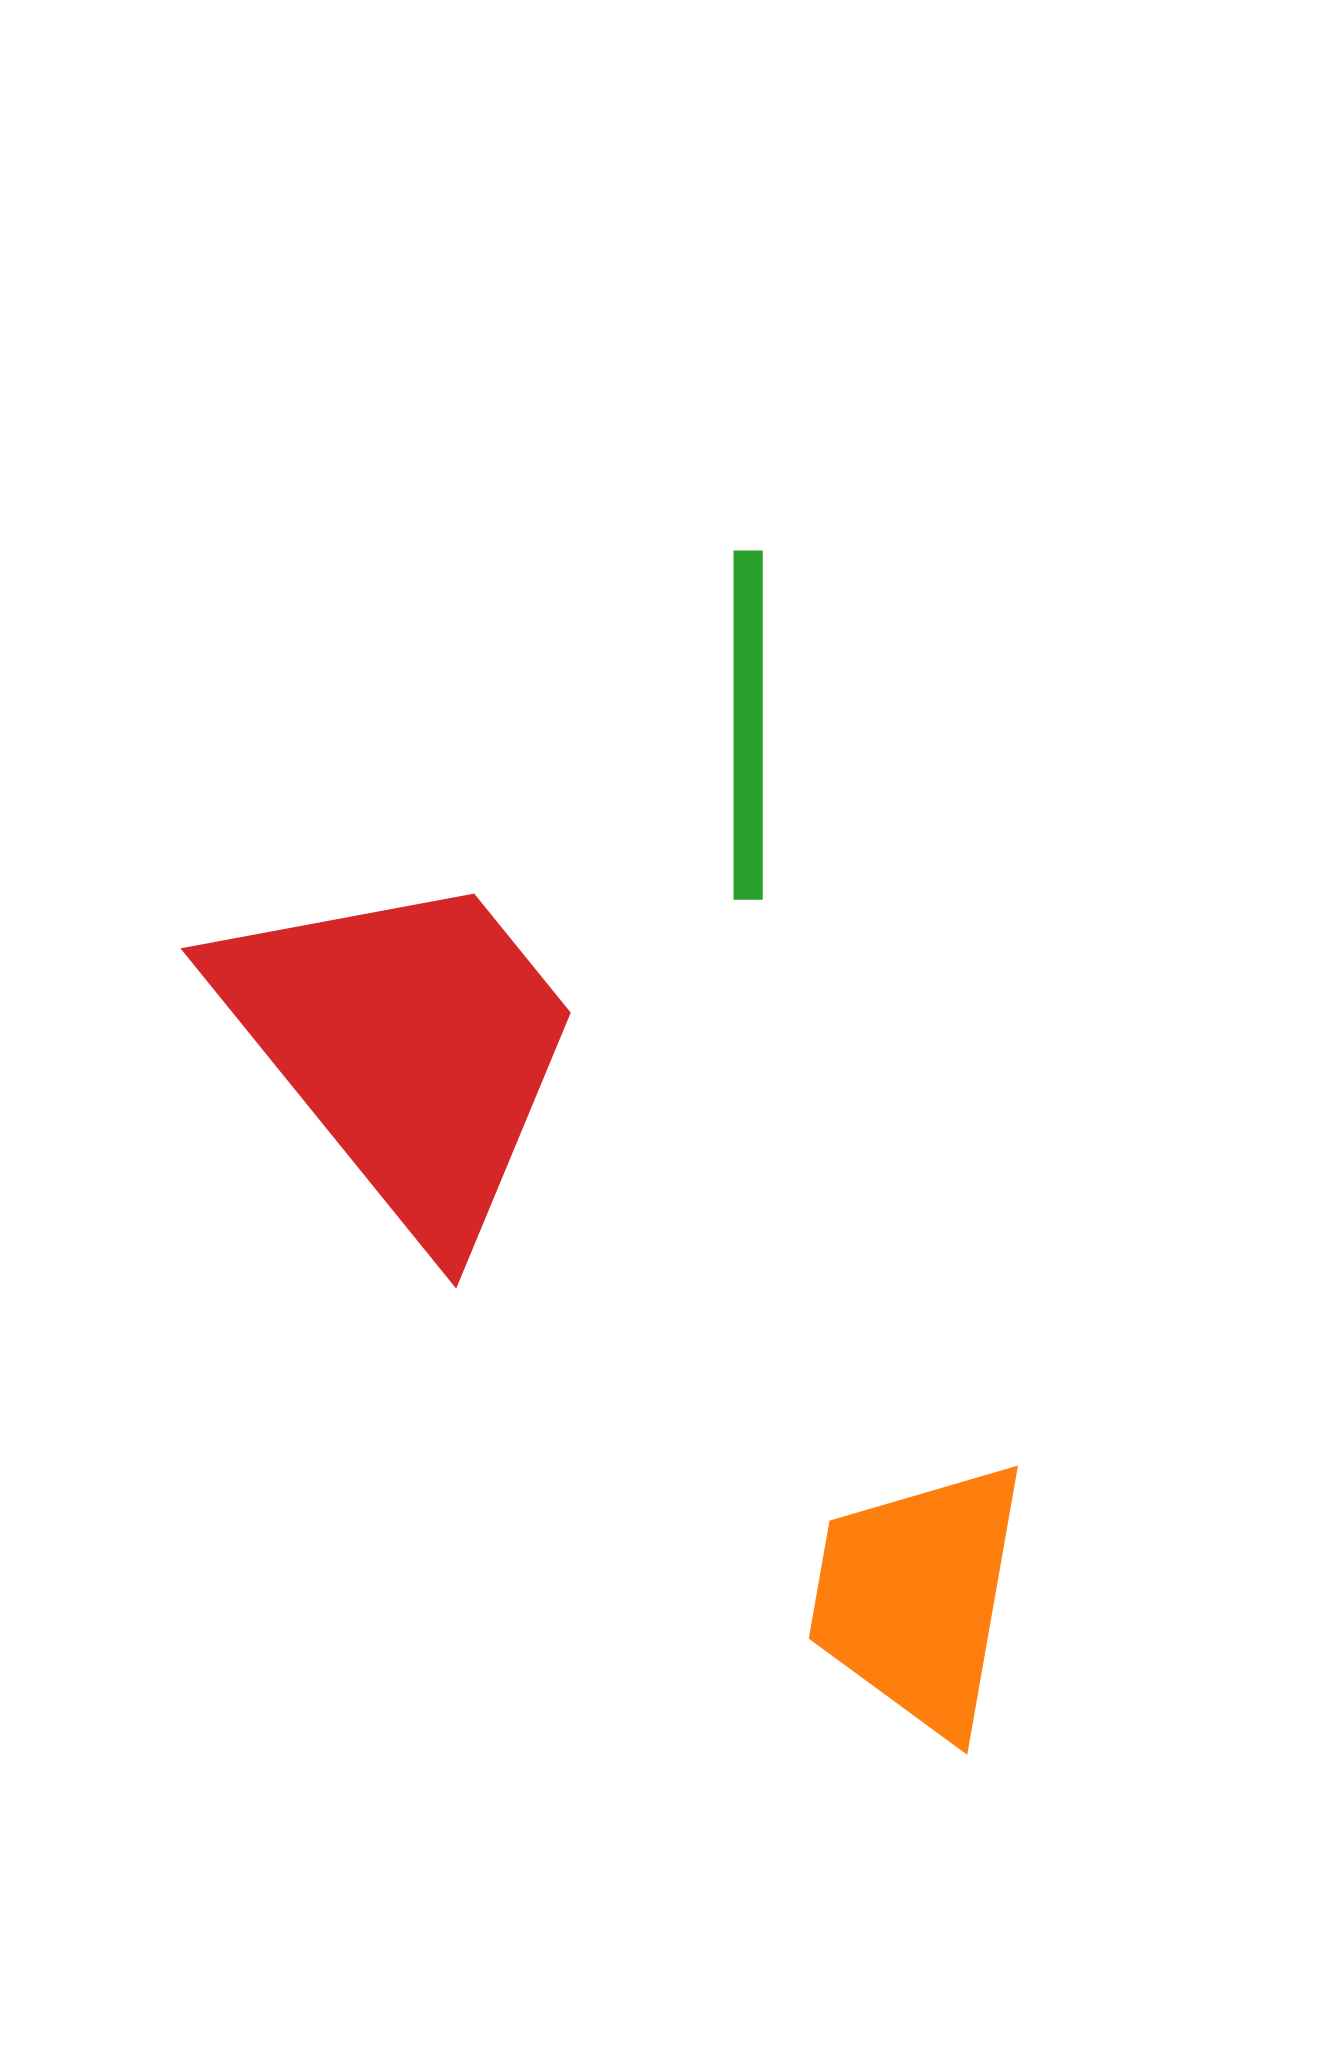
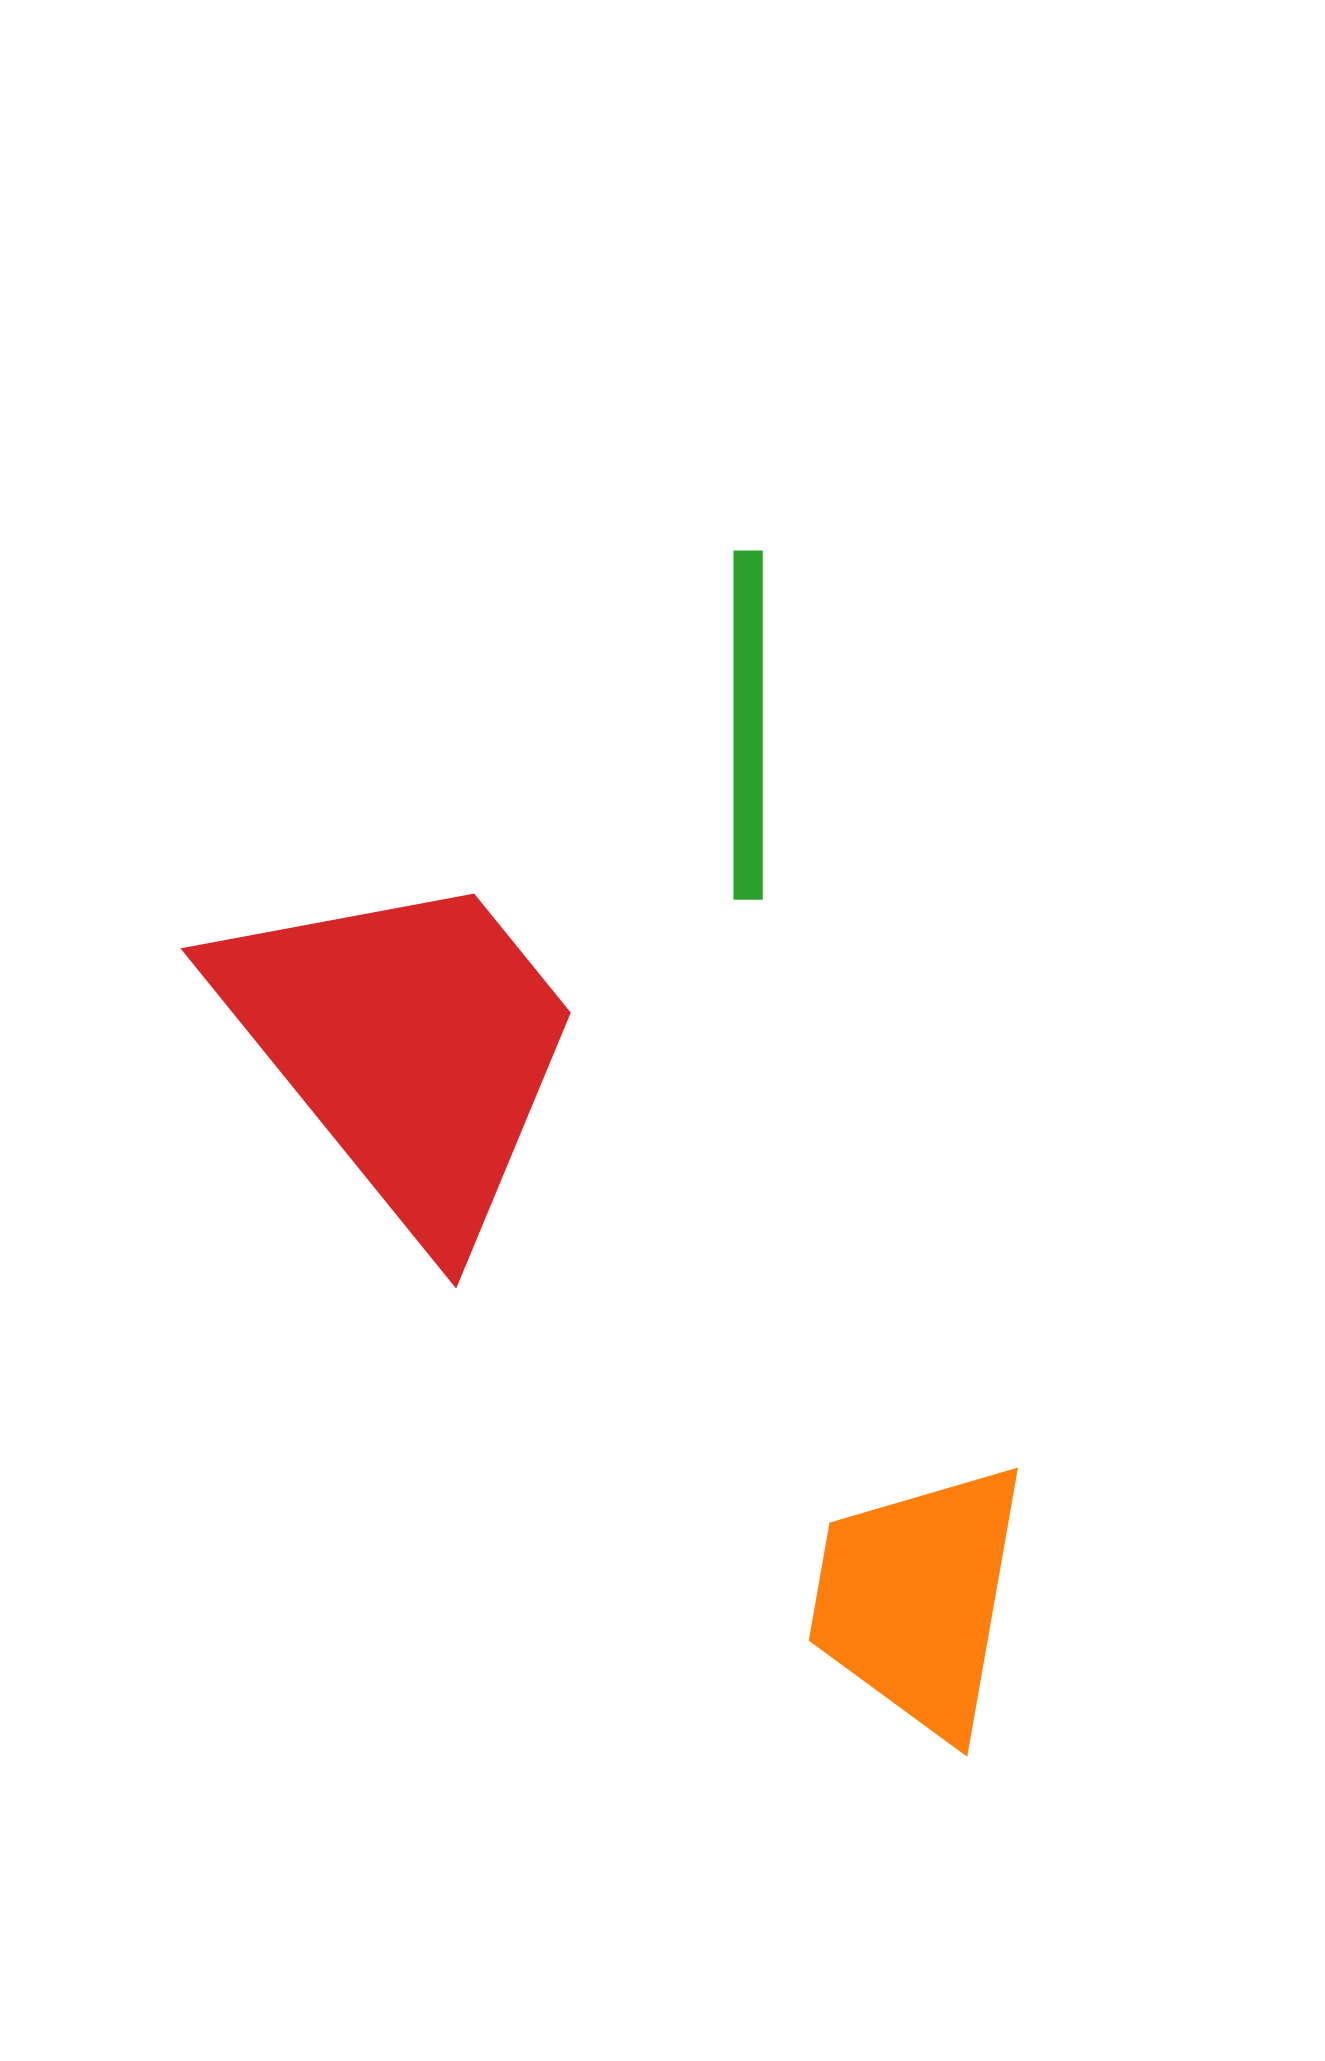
orange trapezoid: moved 2 px down
